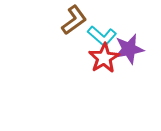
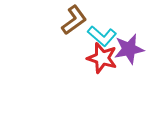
red star: moved 2 px left; rotated 24 degrees counterclockwise
